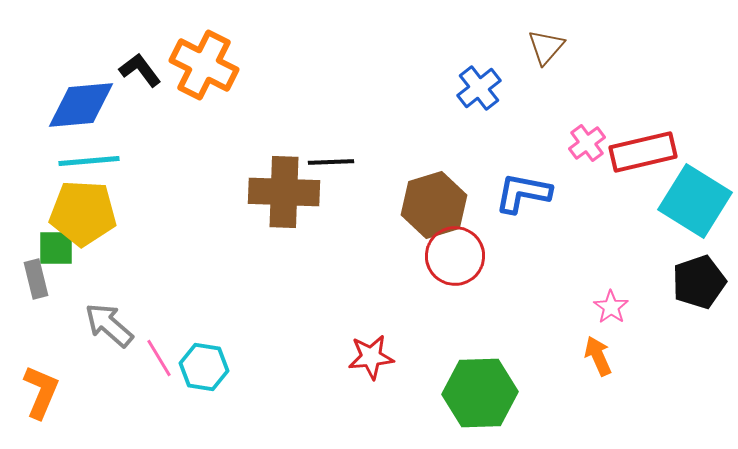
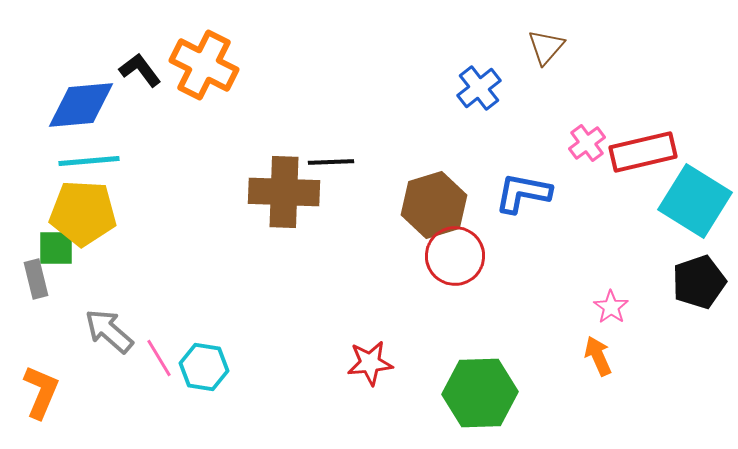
gray arrow: moved 6 px down
red star: moved 1 px left, 6 px down
